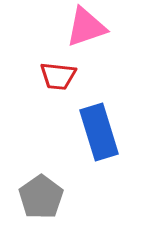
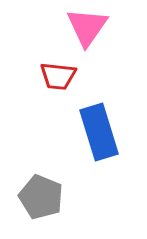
pink triangle: moved 1 px right; rotated 36 degrees counterclockwise
gray pentagon: rotated 15 degrees counterclockwise
